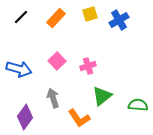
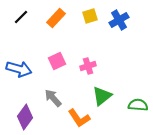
yellow square: moved 2 px down
pink square: rotated 18 degrees clockwise
gray arrow: rotated 24 degrees counterclockwise
